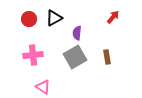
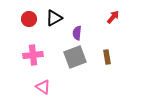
gray square: rotated 10 degrees clockwise
